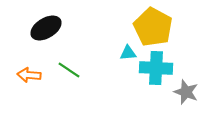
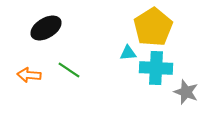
yellow pentagon: rotated 12 degrees clockwise
